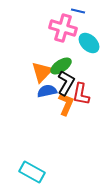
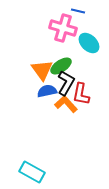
orange triangle: moved 2 px up; rotated 20 degrees counterclockwise
orange L-shape: rotated 65 degrees counterclockwise
